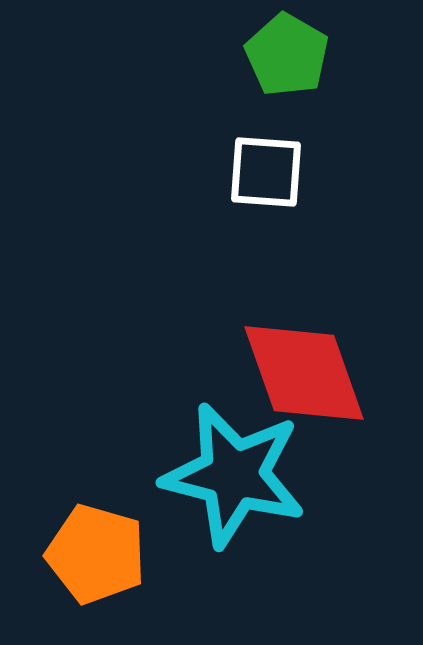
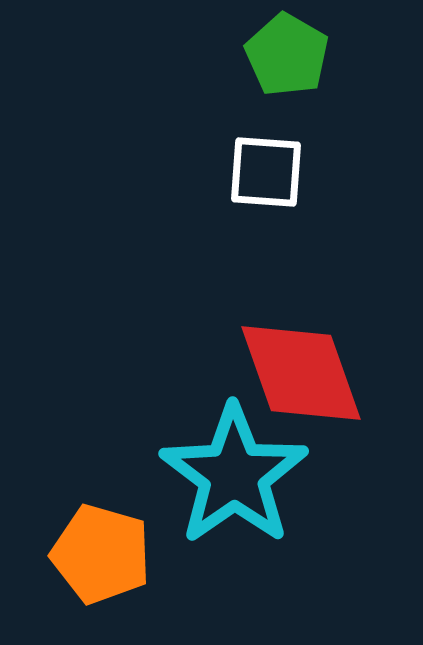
red diamond: moved 3 px left
cyan star: rotated 23 degrees clockwise
orange pentagon: moved 5 px right
